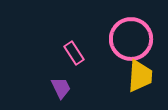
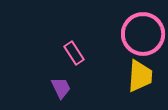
pink circle: moved 12 px right, 5 px up
